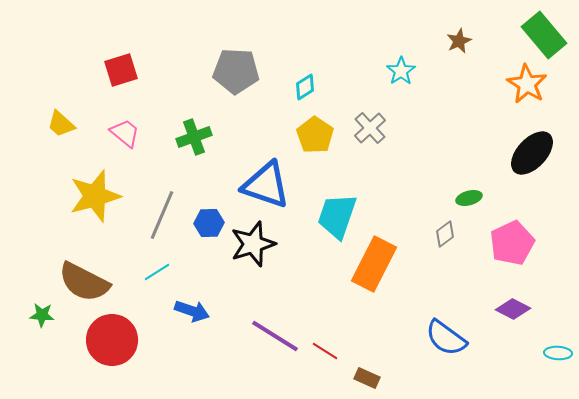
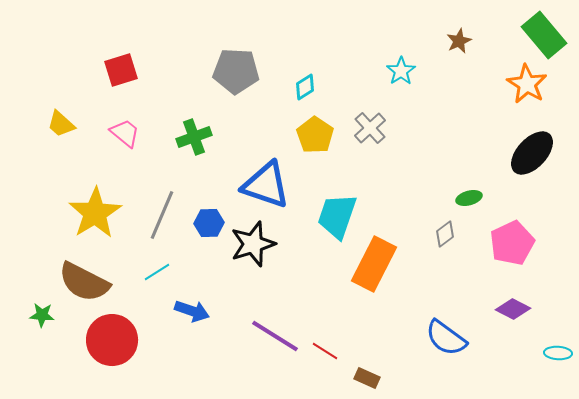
yellow star: moved 17 px down; rotated 16 degrees counterclockwise
